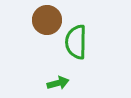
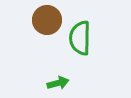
green semicircle: moved 4 px right, 4 px up
